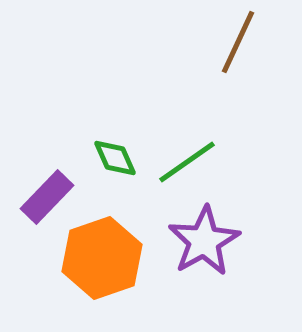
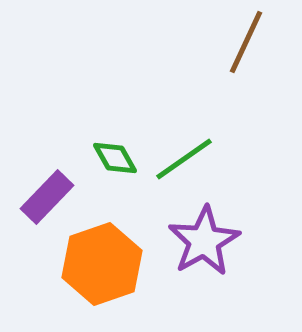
brown line: moved 8 px right
green diamond: rotated 6 degrees counterclockwise
green line: moved 3 px left, 3 px up
orange hexagon: moved 6 px down
